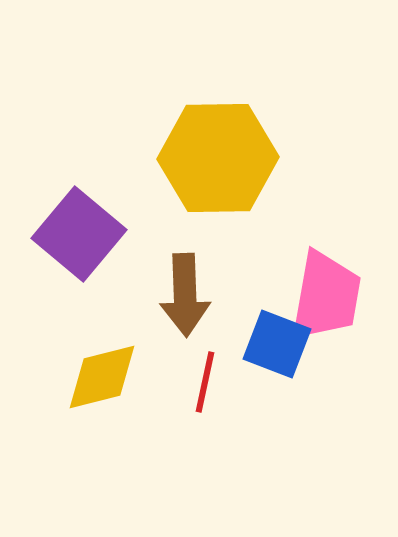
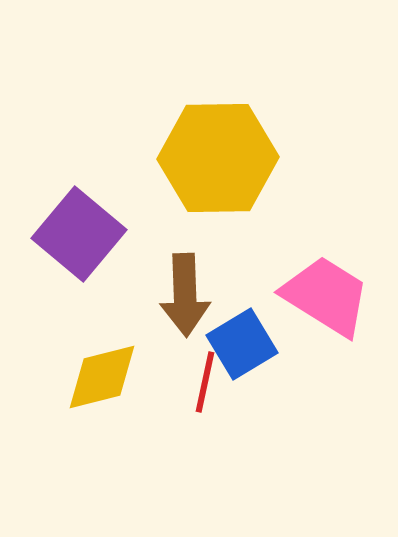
pink trapezoid: rotated 68 degrees counterclockwise
blue square: moved 35 px left; rotated 38 degrees clockwise
